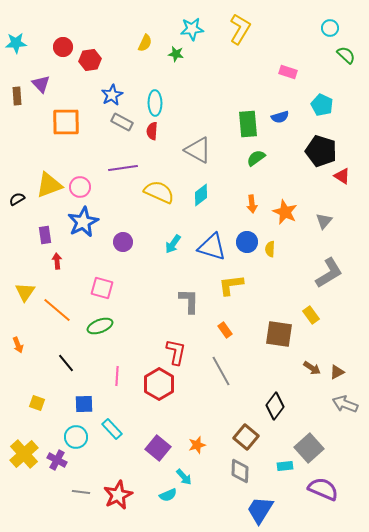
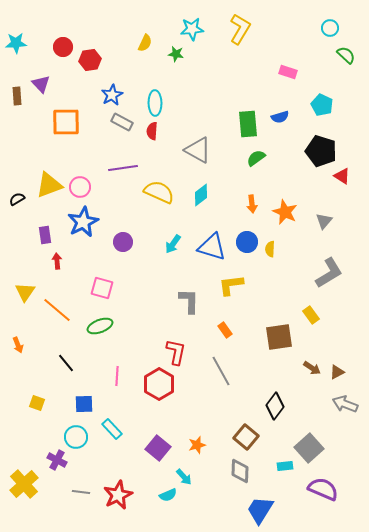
brown square at (279, 334): moved 3 px down; rotated 16 degrees counterclockwise
yellow cross at (24, 454): moved 30 px down
